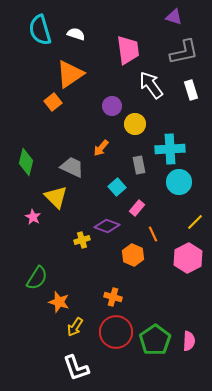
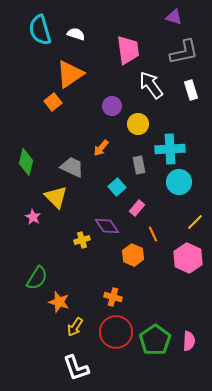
yellow circle: moved 3 px right
purple diamond: rotated 35 degrees clockwise
pink hexagon: rotated 8 degrees counterclockwise
